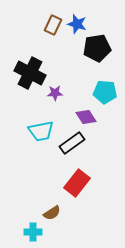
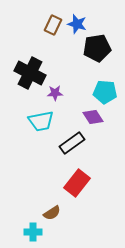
purple diamond: moved 7 px right
cyan trapezoid: moved 10 px up
